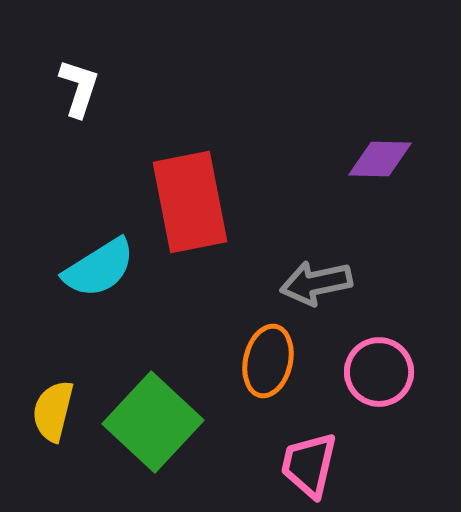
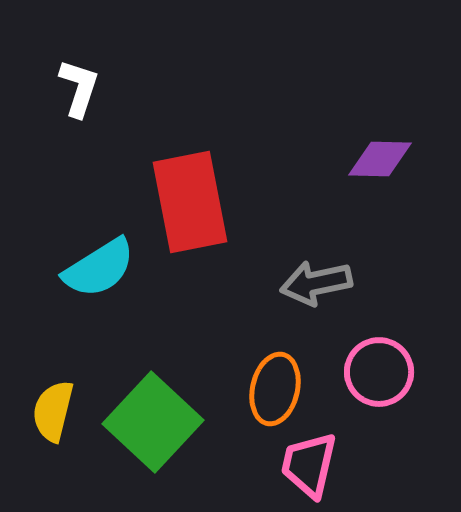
orange ellipse: moved 7 px right, 28 px down
